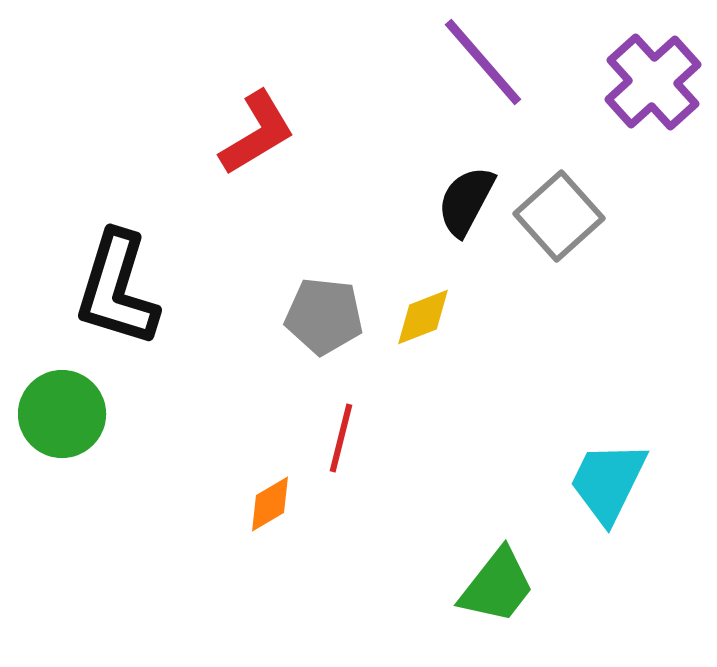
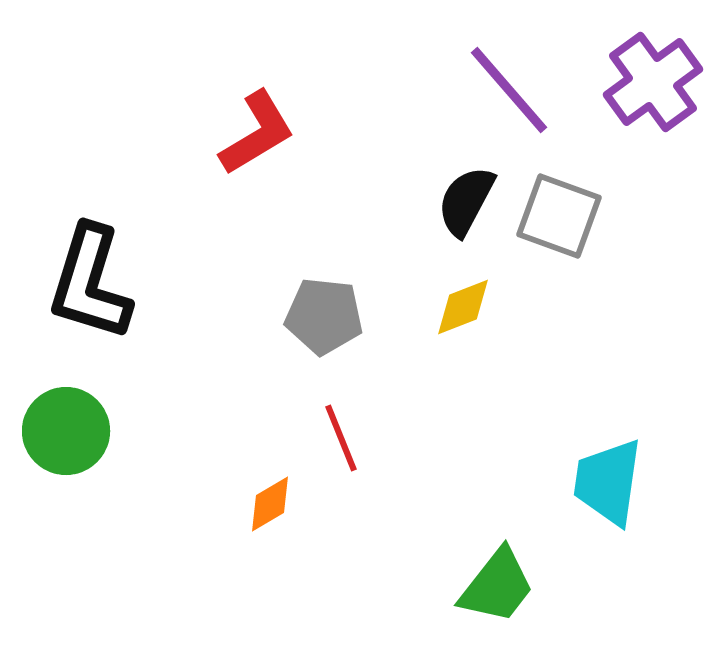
purple line: moved 26 px right, 28 px down
purple cross: rotated 6 degrees clockwise
gray square: rotated 28 degrees counterclockwise
black L-shape: moved 27 px left, 6 px up
yellow diamond: moved 40 px right, 10 px up
green circle: moved 4 px right, 17 px down
red line: rotated 36 degrees counterclockwise
cyan trapezoid: rotated 18 degrees counterclockwise
